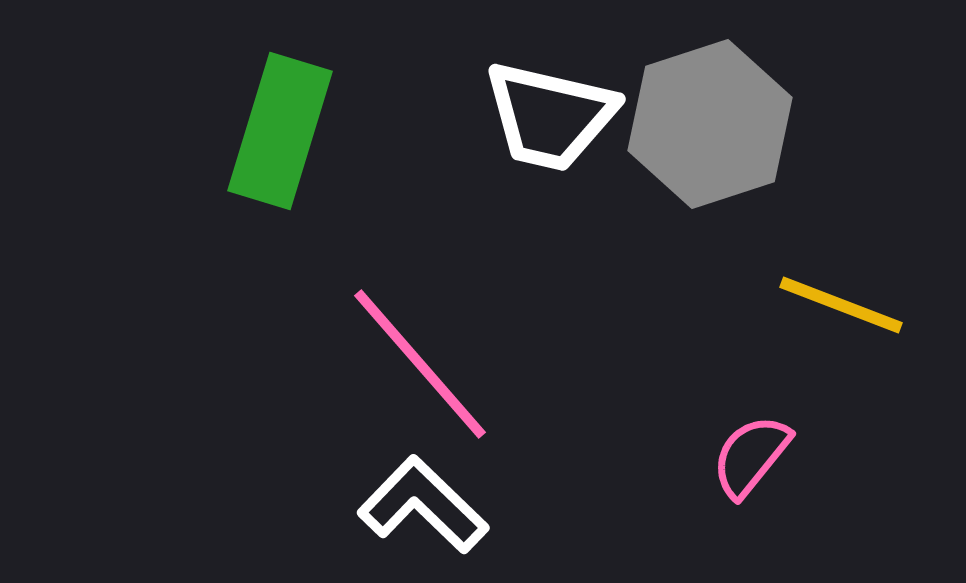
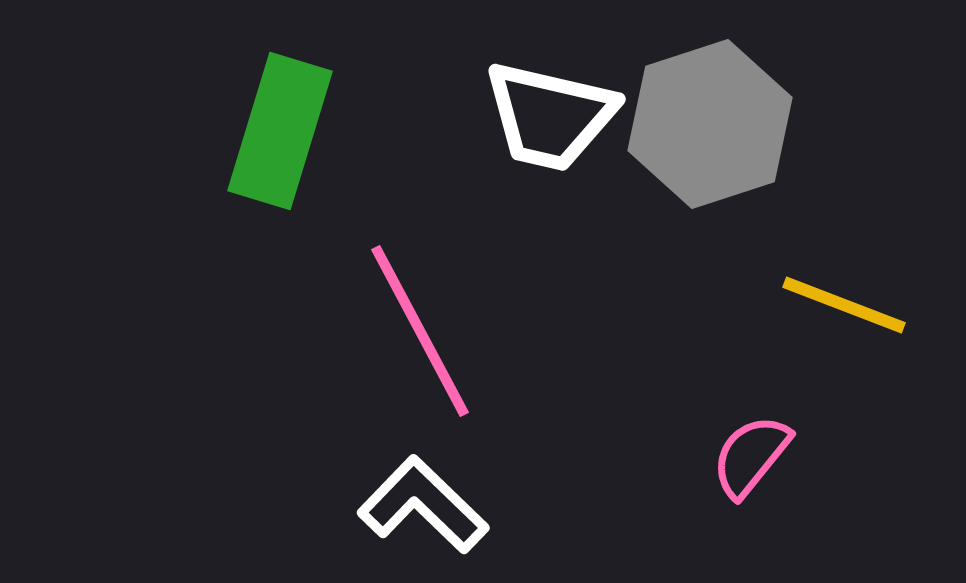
yellow line: moved 3 px right
pink line: moved 33 px up; rotated 13 degrees clockwise
